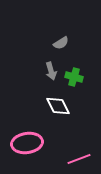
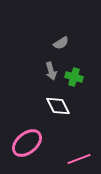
pink ellipse: rotated 32 degrees counterclockwise
